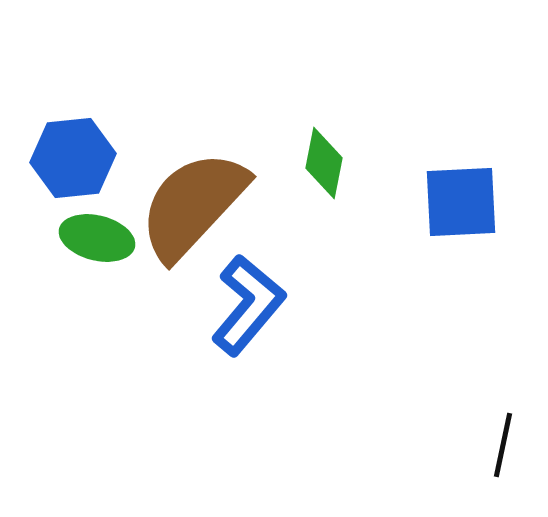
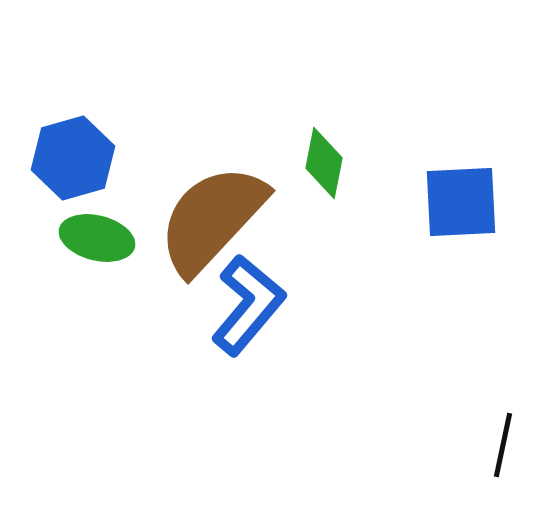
blue hexagon: rotated 10 degrees counterclockwise
brown semicircle: moved 19 px right, 14 px down
